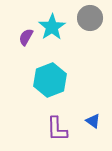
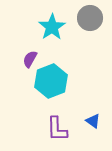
purple semicircle: moved 4 px right, 22 px down
cyan hexagon: moved 1 px right, 1 px down
